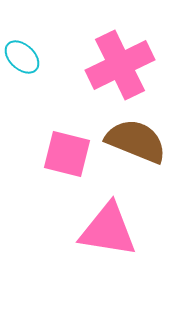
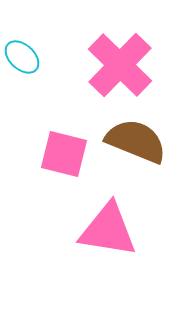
pink cross: rotated 20 degrees counterclockwise
pink square: moved 3 px left
